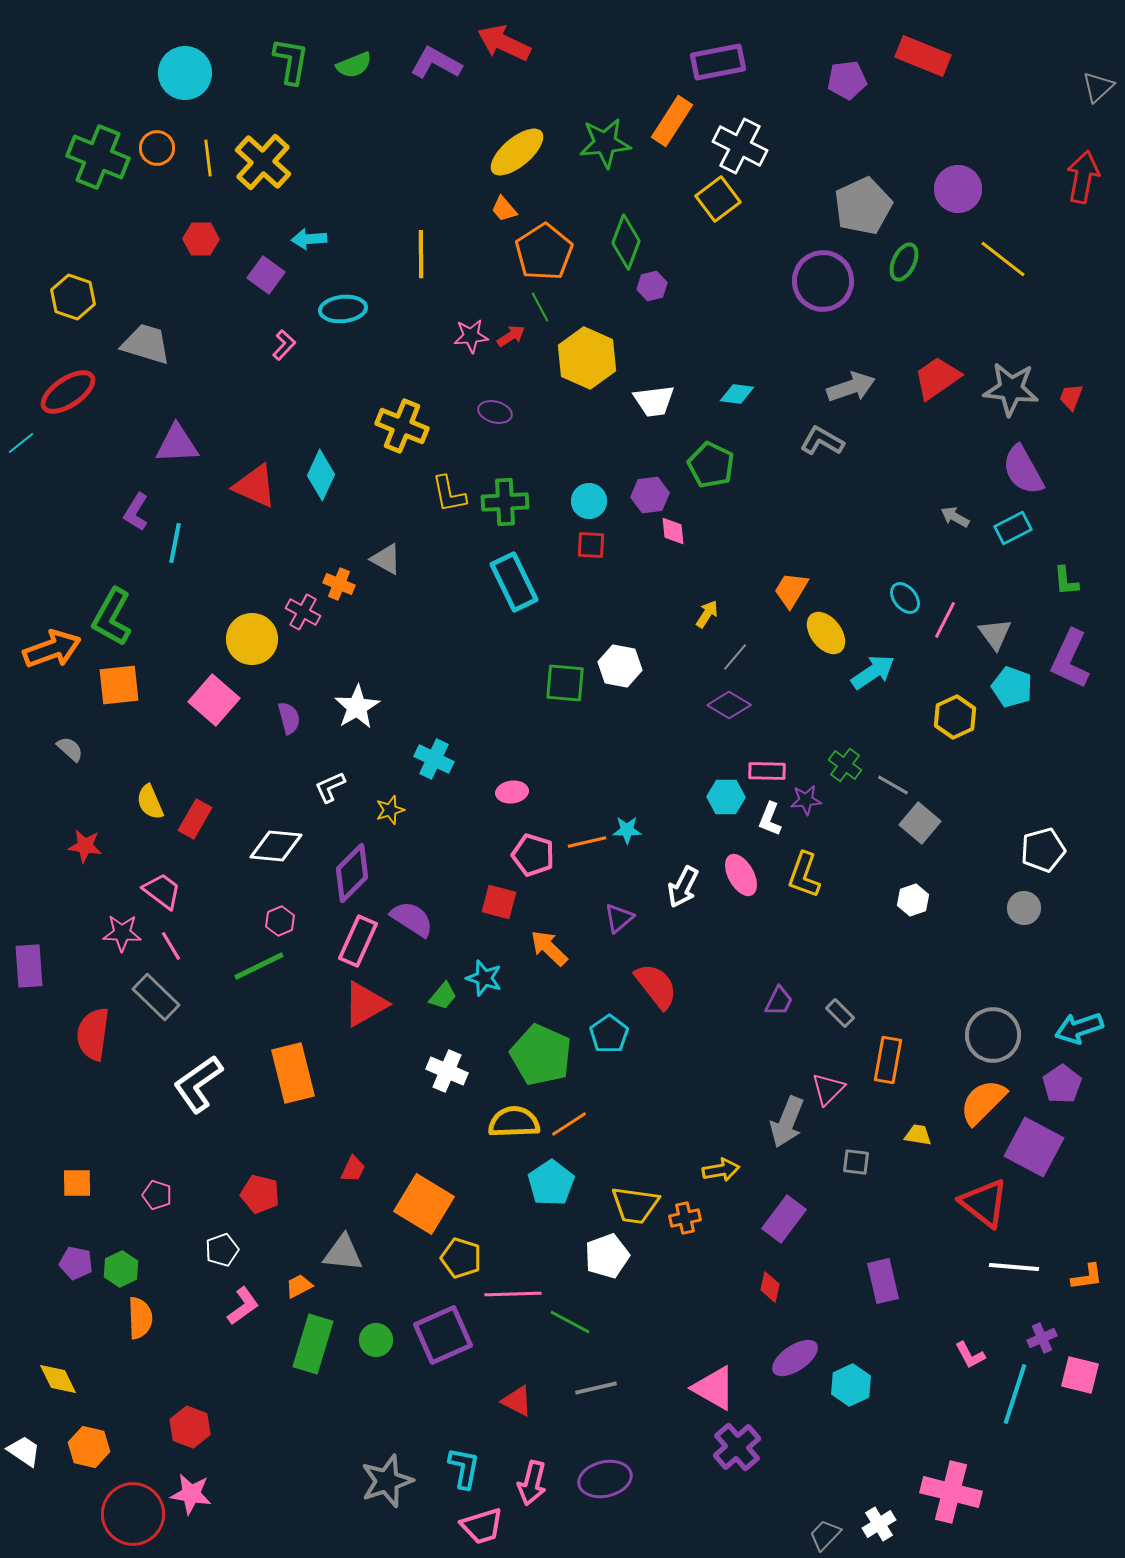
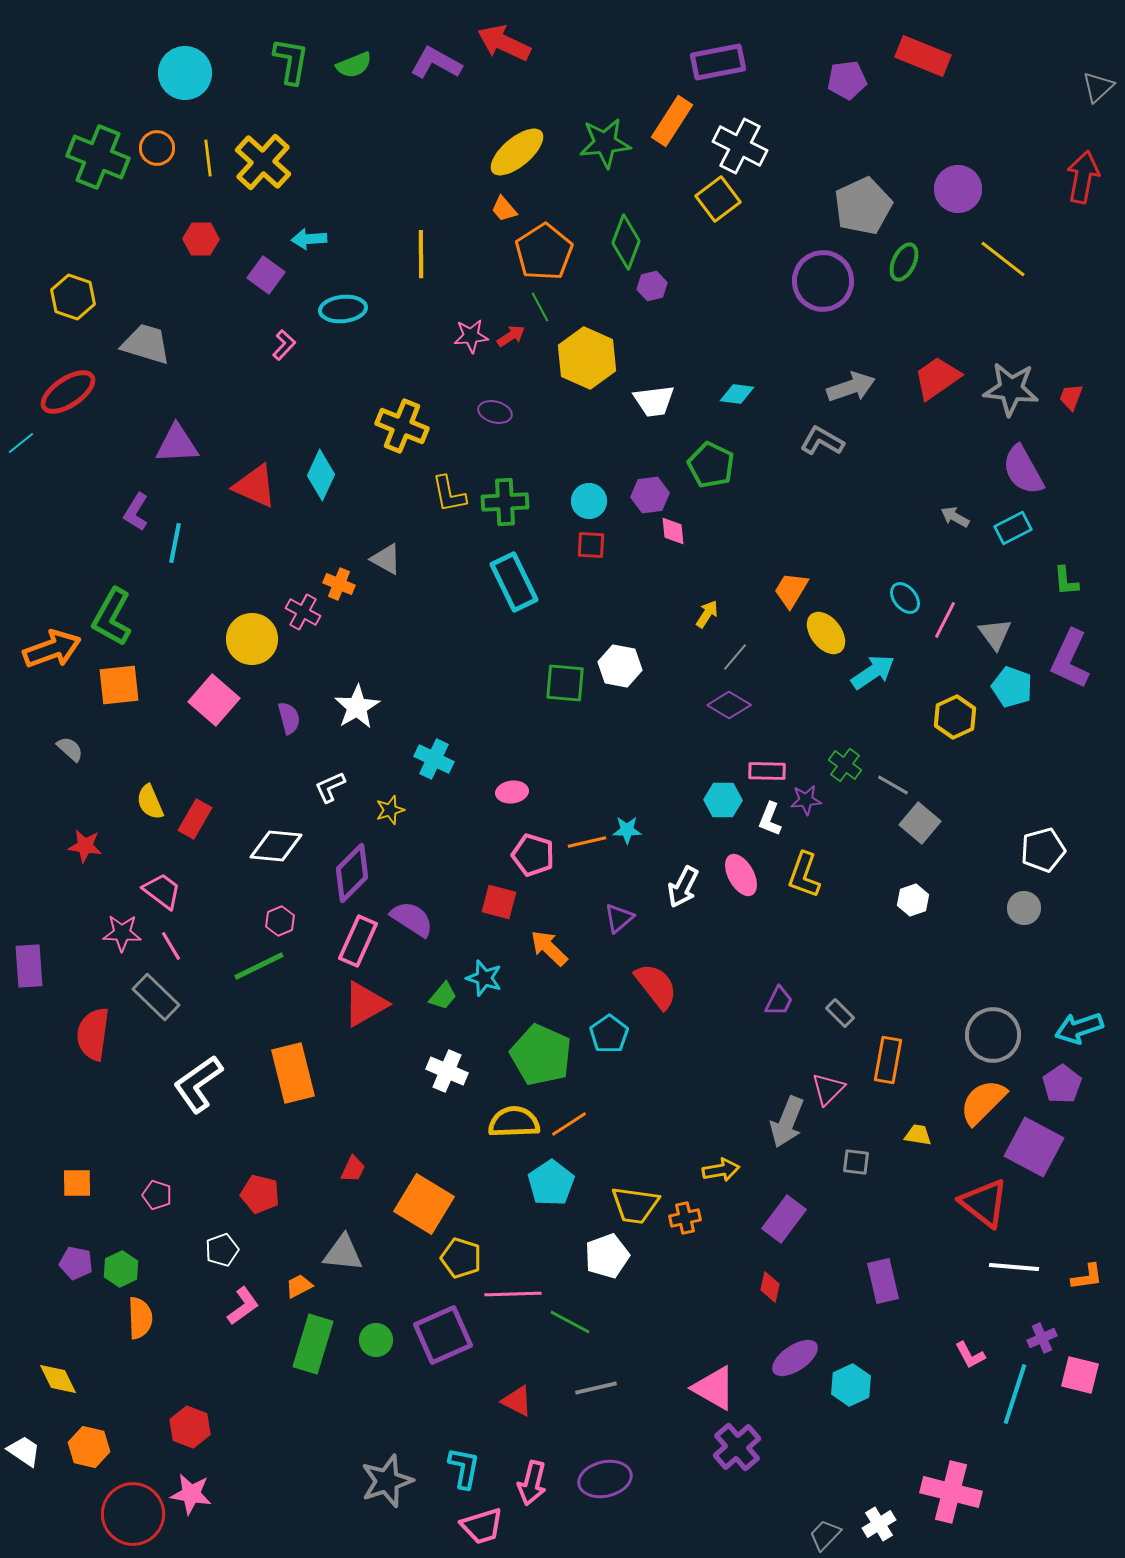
cyan hexagon at (726, 797): moved 3 px left, 3 px down
